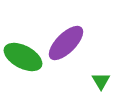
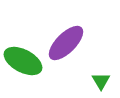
green ellipse: moved 4 px down
